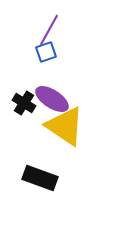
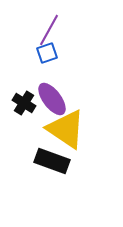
blue square: moved 1 px right, 1 px down
purple ellipse: rotated 20 degrees clockwise
yellow triangle: moved 1 px right, 3 px down
black rectangle: moved 12 px right, 17 px up
